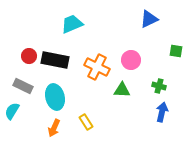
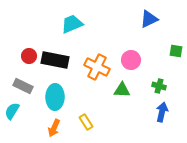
cyan ellipse: rotated 15 degrees clockwise
